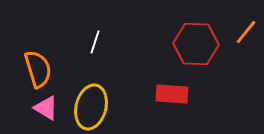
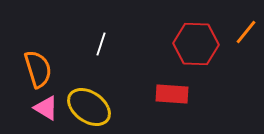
white line: moved 6 px right, 2 px down
yellow ellipse: moved 2 px left; rotated 69 degrees counterclockwise
